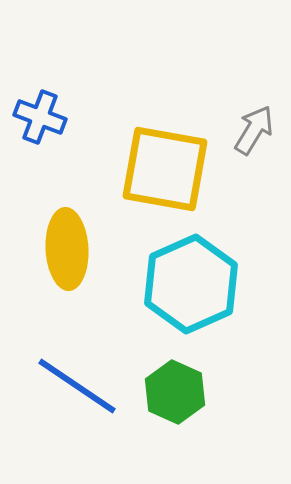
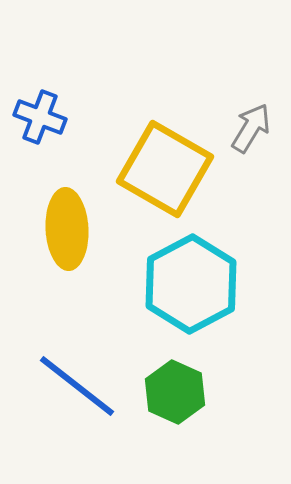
gray arrow: moved 3 px left, 2 px up
yellow square: rotated 20 degrees clockwise
yellow ellipse: moved 20 px up
cyan hexagon: rotated 4 degrees counterclockwise
blue line: rotated 4 degrees clockwise
